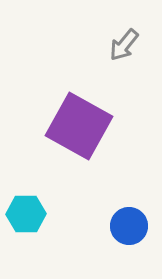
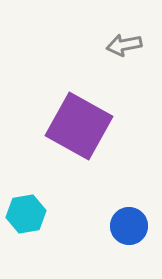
gray arrow: rotated 40 degrees clockwise
cyan hexagon: rotated 9 degrees counterclockwise
